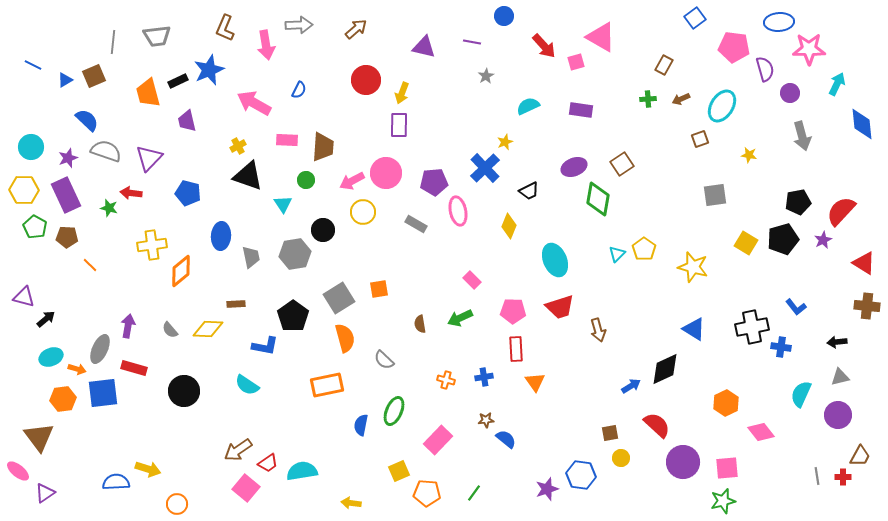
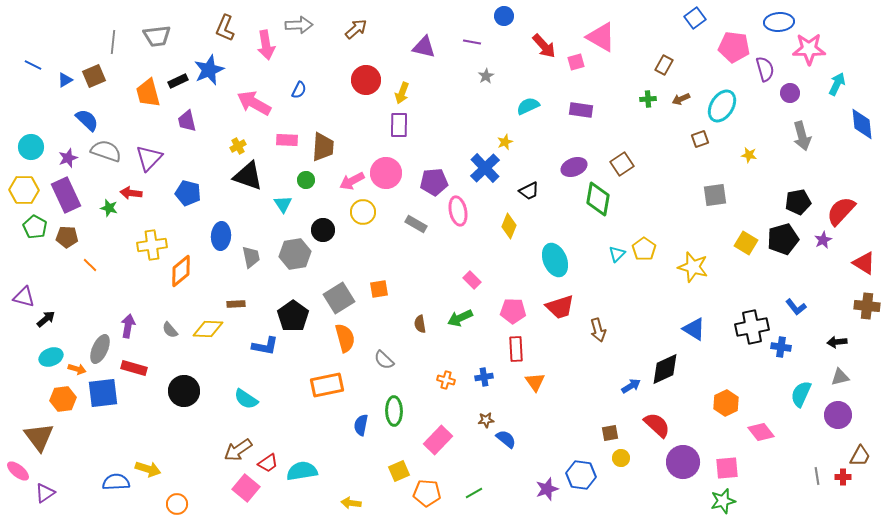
cyan semicircle at (247, 385): moved 1 px left, 14 px down
green ellipse at (394, 411): rotated 24 degrees counterclockwise
green line at (474, 493): rotated 24 degrees clockwise
